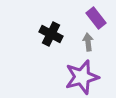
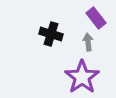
black cross: rotated 10 degrees counterclockwise
purple star: rotated 20 degrees counterclockwise
